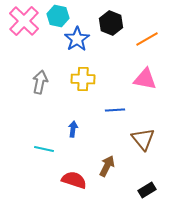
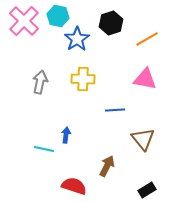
black hexagon: rotated 20 degrees clockwise
blue arrow: moved 7 px left, 6 px down
red semicircle: moved 6 px down
